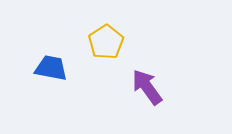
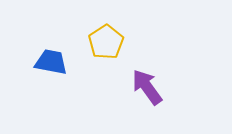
blue trapezoid: moved 6 px up
